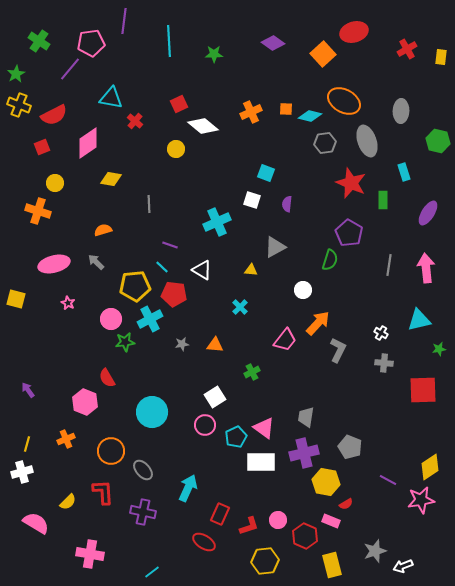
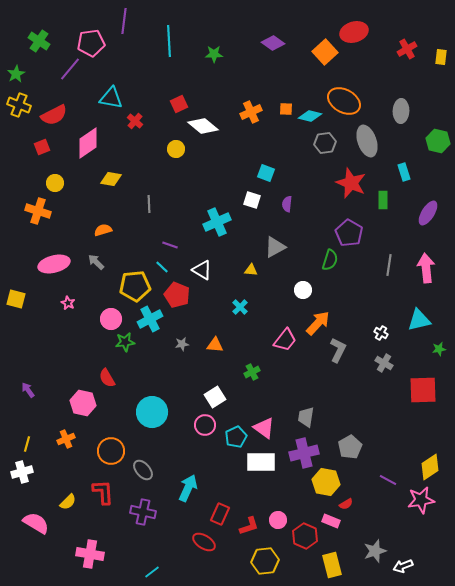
orange square at (323, 54): moved 2 px right, 2 px up
red pentagon at (174, 294): moved 3 px right, 1 px down; rotated 15 degrees clockwise
gray cross at (384, 363): rotated 24 degrees clockwise
pink hexagon at (85, 402): moved 2 px left, 1 px down; rotated 10 degrees counterclockwise
gray pentagon at (350, 447): rotated 20 degrees clockwise
